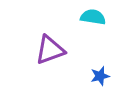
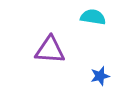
purple triangle: rotated 24 degrees clockwise
